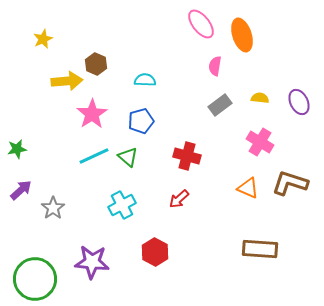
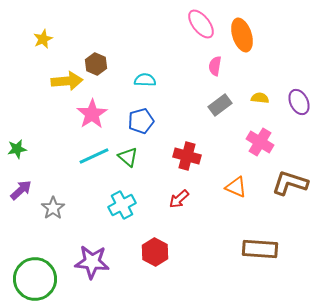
orange triangle: moved 12 px left, 1 px up
